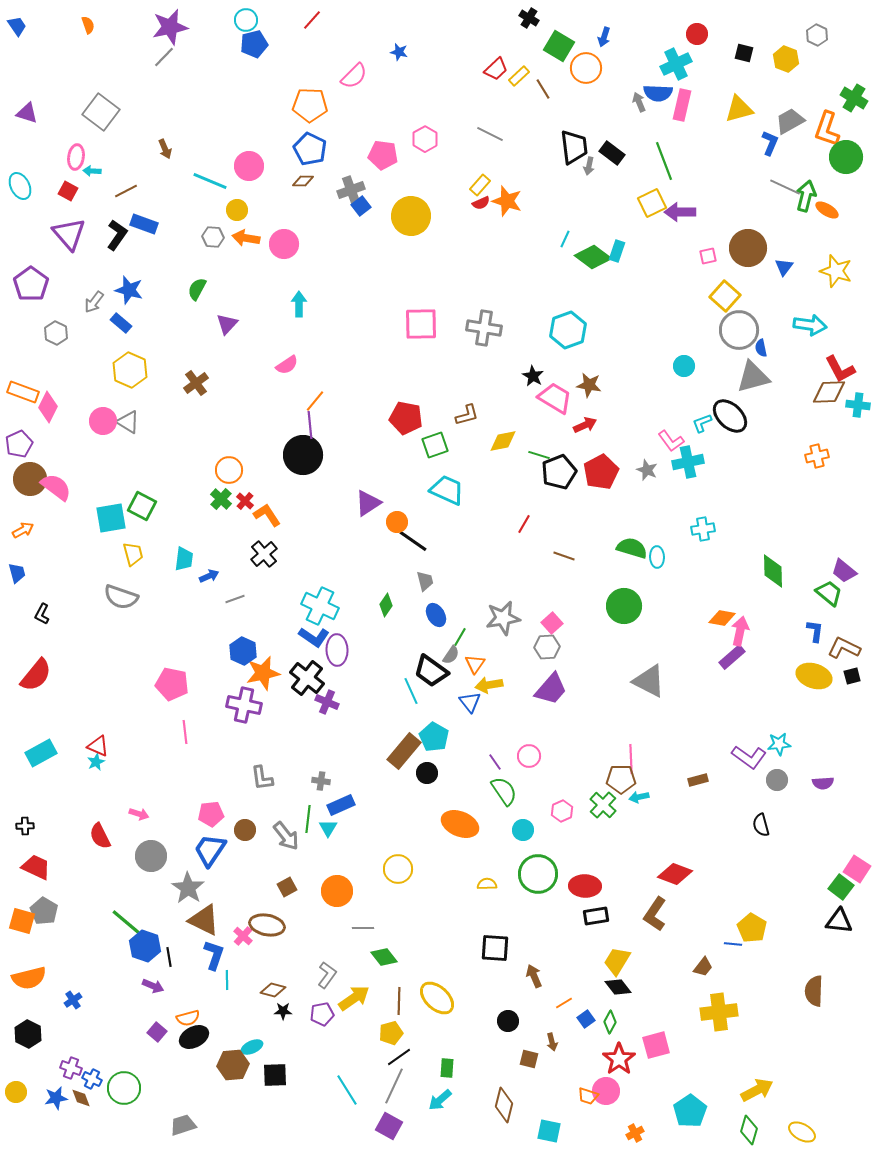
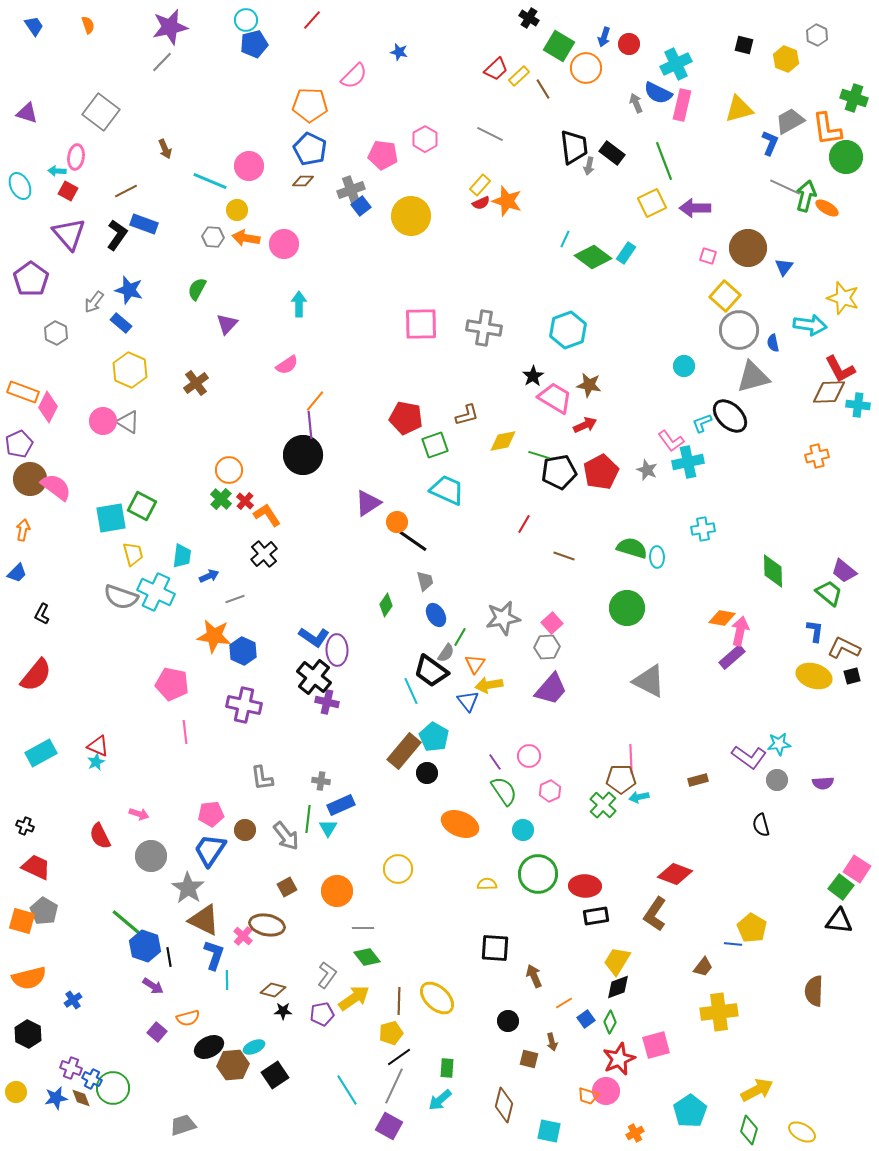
blue trapezoid at (17, 26): moved 17 px right
red circle at (697, 34): moved 68 px left, 10 px down
black square at (744, 53): moved 8 px up
gray line at (164, 57): moved 2 px left, 5 px down
blue semicircle at (658, 93): rotated 24 degrees clockwise
green cross at (854, 98): rotated 12 degrees counterclockwise
gray arrow at (639, 102): moved 3 px left, 1 px down
orange L-shape at (827, 129): rotated 27 degrees counterclockwise
cyan arrow at (92, 171): moved 35 px left
orange ellipse at (827, 210): moved 2 px up
purple arrow at (680, 212): moved 15 px right, 4 px up
cyan rectangle at (617, 251): moved 9 px right, 2 px down; rotated 15 degrees clockwise
pink square at (708, 256): rotated 30 degrees clockwise
yellow star at (836, 271): moved 7 px right, 27 px down
purple pentagon at (31, 284): moved 5 px up
blue semicircle at (761, 348): moved 12 px right, 5 px up
black star at (533, 376): rotated 10 degrees clockwise
black pentagon at (559, 472): rotated 12 degrees clockwise
orange arrow at (23, 530): rotated 50 degrees counterclockwise
cyan trapezoid at (184, 559): moved 2 px left, 3 px up
blue trapezoid at (17, 573): rotated 60 degrees clockwise
cyan cross at (320, 606): moved 164 px left, 14 px up
green circle at (624, 606): moved 3 px right, 2 px down
gray semicircle at (451, 655): moved 5 px left, 2 px up
orange star at (263, 673): moved 49 px left, 37 px up; rotated 20 degrees clockwise
black cross at (307, 678): moved 7 px right, 1 px up
purple cross at (327, 702): rotated 10 degrees counterclockwise
blue triangle at (470, 702): moved 2 px left, 1 px up
pink hexagon at (562, 811): moved 12 px left, 20 px up
black cross at (25, 826): rotated 24 degrees clockwise
green diamond at (384, 957): moved 17 px left
purple arrow at (153, 986): rotated 10 degrees clockwise
black diamond at (618, 987): rotated 72 degrees counterclockwise
black ellipse at (194, 1037): moved 15 px right, 10 px down
cyan ellipse at (252, 1047): moved 2 px right
red star at (619, 1059): rotated 12 degrees clockwise
black square at (275, 1075): rotated 32 degrees counterclockwise
green circle at (124, 1088): moved 11 px left
